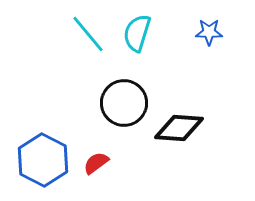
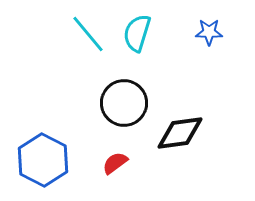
black diamond: moved 1 px right, 5 px down; rotated 12 degrees counterclockwise
red semicircle: moved 19 px right
